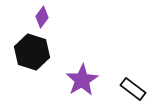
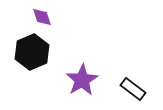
purple diamond: rotated 55 degrees counterclockwise
black hexagon: rotated 20 degrees clockwise
